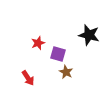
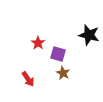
red star: rotated 16 degrees counterclockwise
brown star: moved 3 px left, 1 px down
red arrow: moved 1 px down
